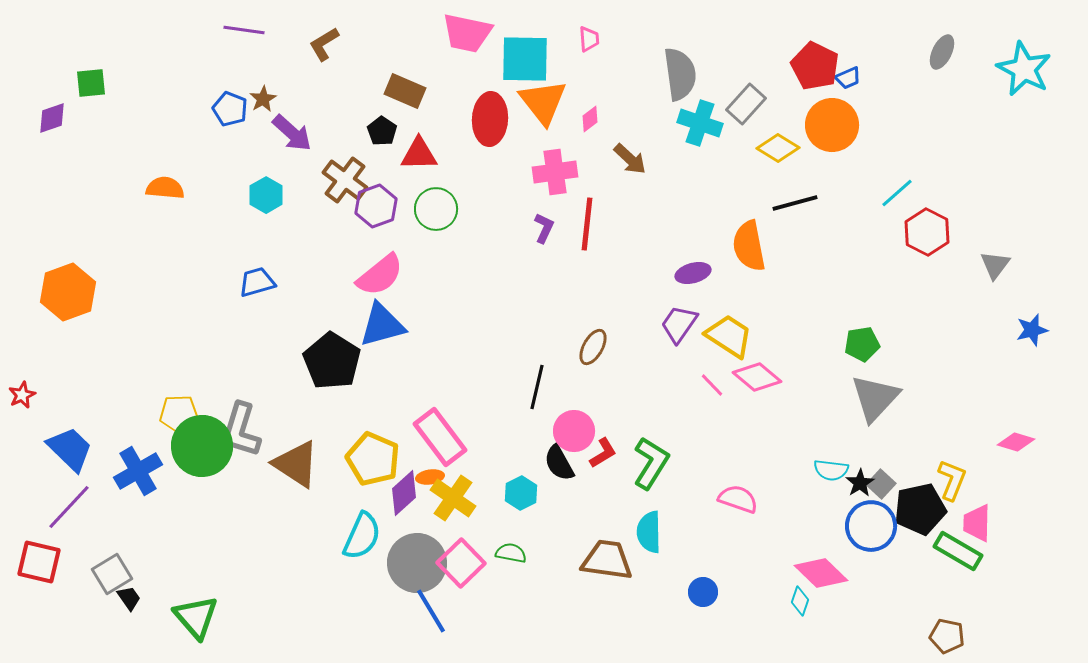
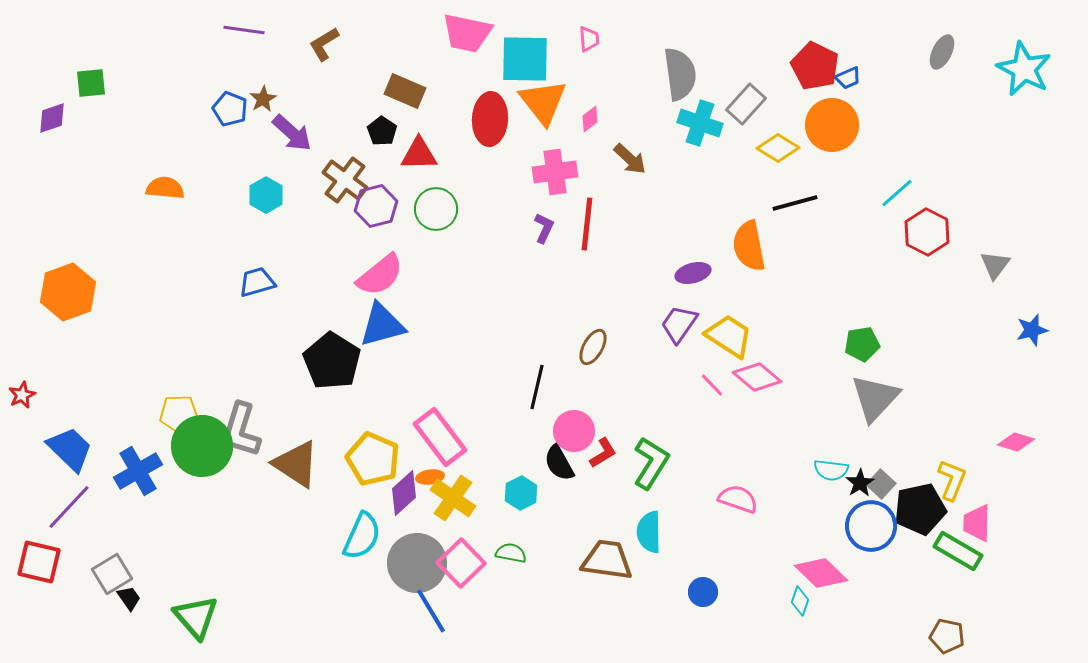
purple hexagon at (376, 206): rotated 6 degrees clockwise
